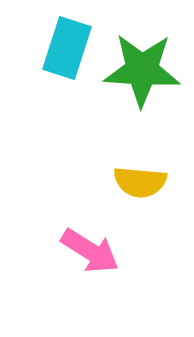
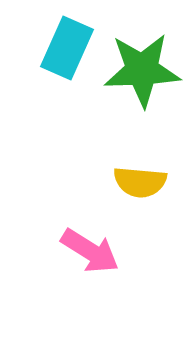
cyan rectangle: rotated 6 degrees clockwise
green star: rotated 6 degrees counterclockwise
